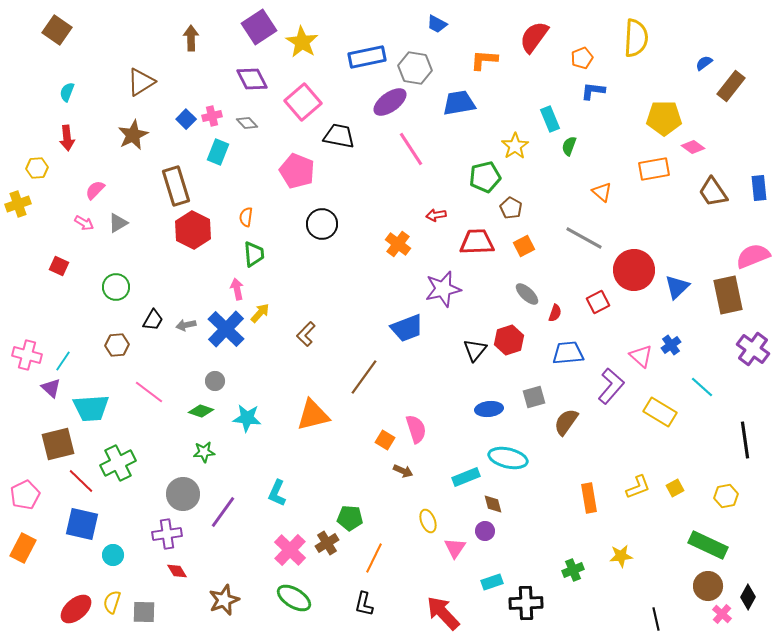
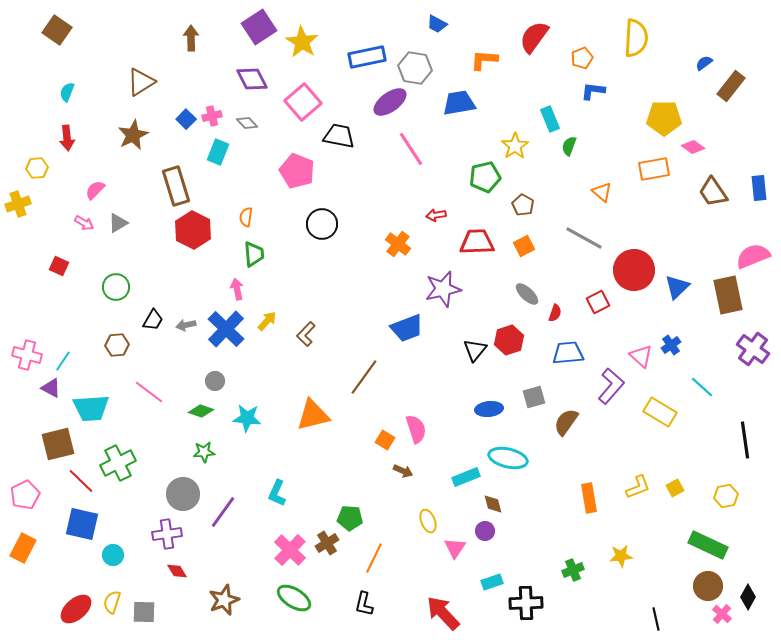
brown pentagon at (511, 208): moved 12 px right, 3 px up
yellow arrow at (260, 313): moved 7 px right, 8 px down
purple triangle at (51, 388): rotated 15 degrees counterclockwise
